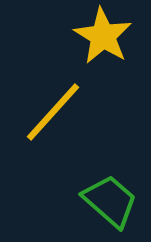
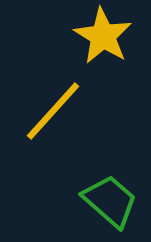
yellow line: moved 1 px up
